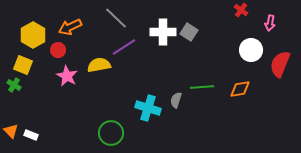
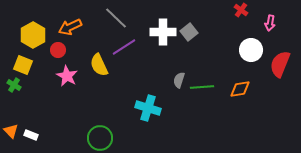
gray square: rotated 18 degrees clockwise
yellow semicircle: rotated 105 degrees counterclockwise
gray semicircle: moved 3 px right, 20 px up
green circle: moved 11 px left, 5 px down
